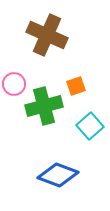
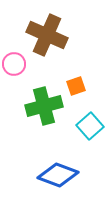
pink circle: moved 20 px up
